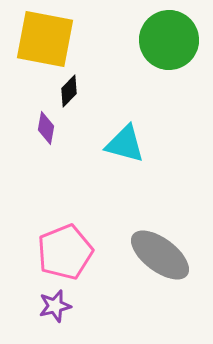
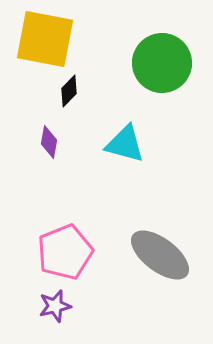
green circle: moved 7 px left, 23 px down
purple diamond: moved 3 px right, 14 px down
